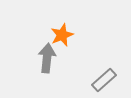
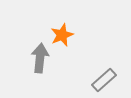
gray arrow: moved 7 px left
